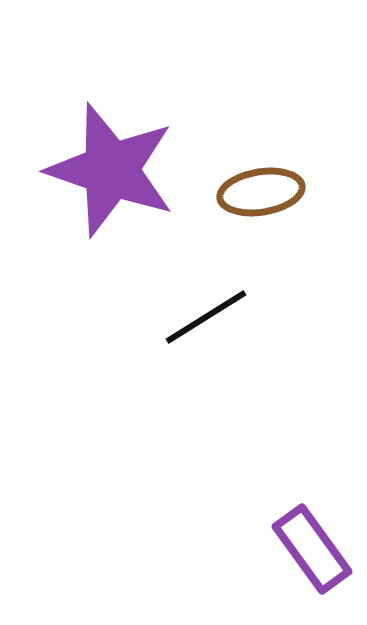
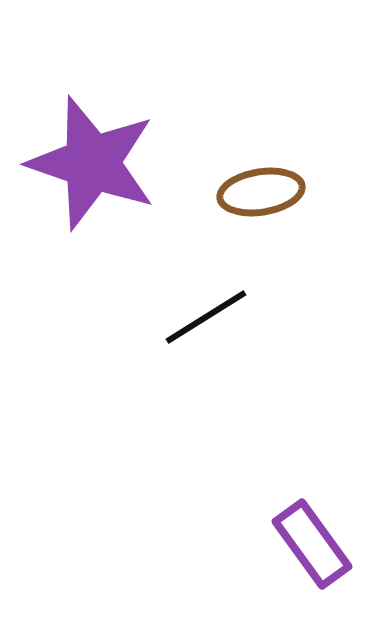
purple star: moved 19 px left, 7 px up
purple rectangle: moved 5 px up
